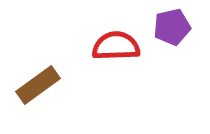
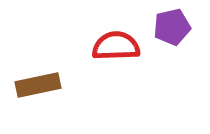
brown rectangle: rotated 24 degrees clockwise
